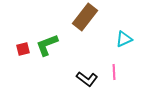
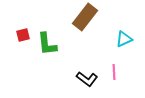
green L-shape: moved 1 px up; rotated 75 degrees counterclockwise
red square: moved 14 px up
